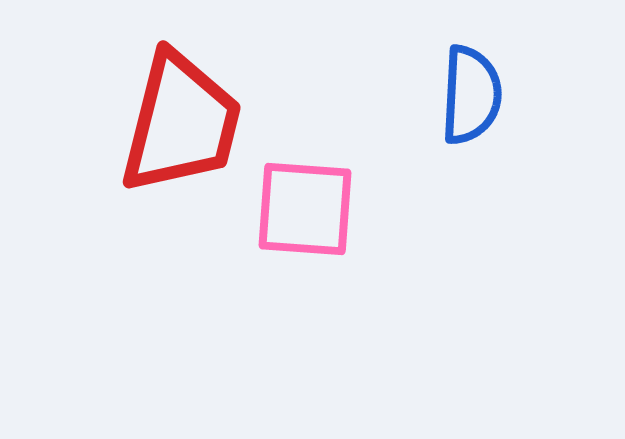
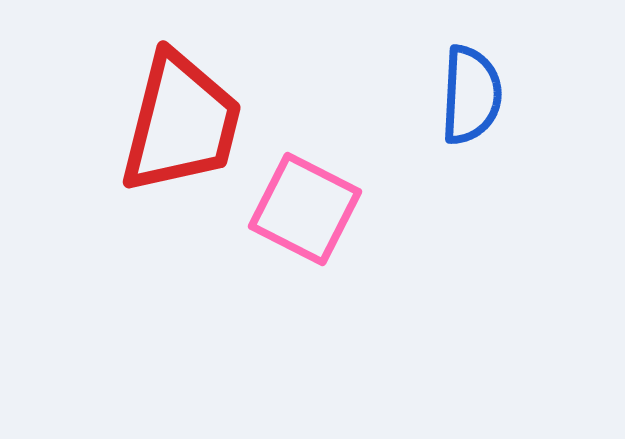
pink square: rotated 23 degrees clockwise
